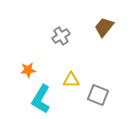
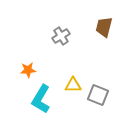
brown trapezoid: rotated 25 degrees counterclockwise
yellow triangle: moved 2 px right, 5 px down
